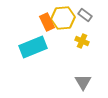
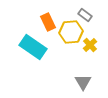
yellow hexagon: moved 8 px right, 14 px down
orange rectangle: moved 1 px right
yellow cross: moved 8 px right, 4 px down; rotated 24 degrees clockwise
cyan rectangle: rotated 56 degrees clockwise
